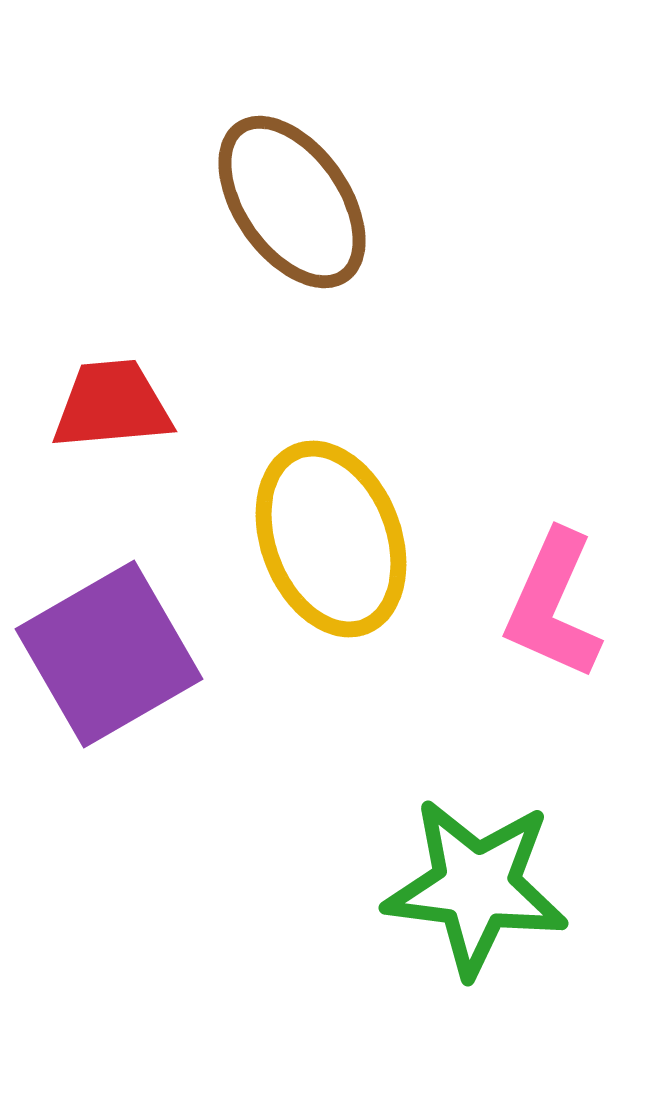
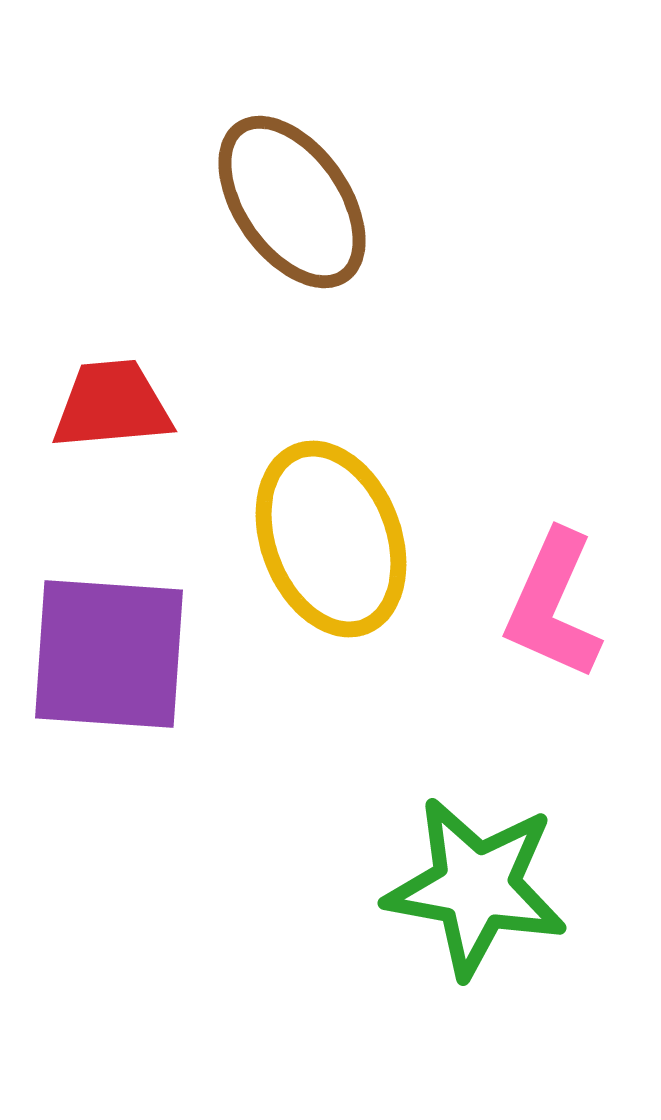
purple square: rotated 34 degrees clockwise
green star: rotated 3 degrees clockwise
